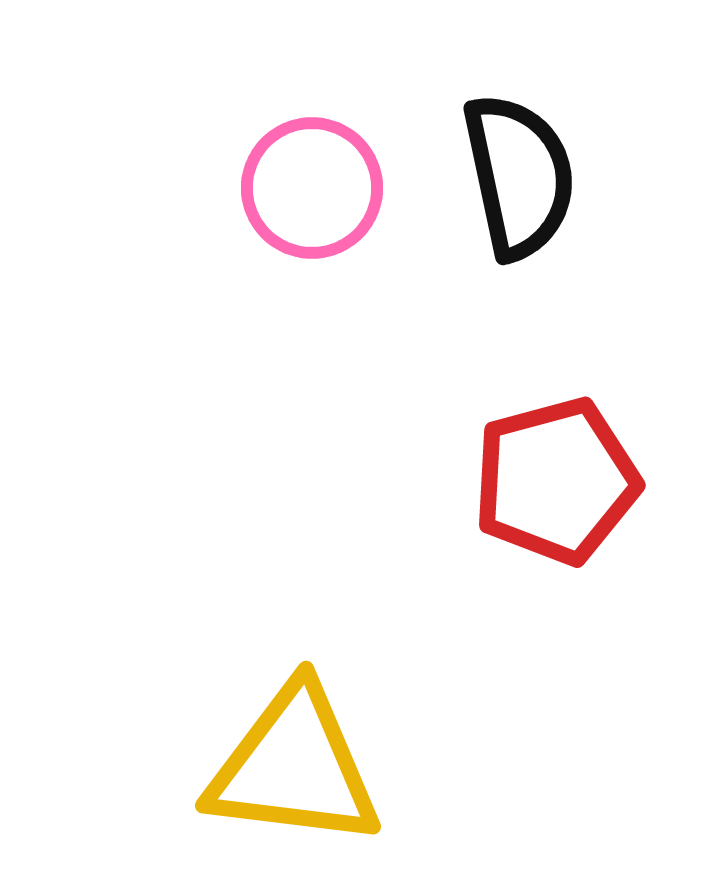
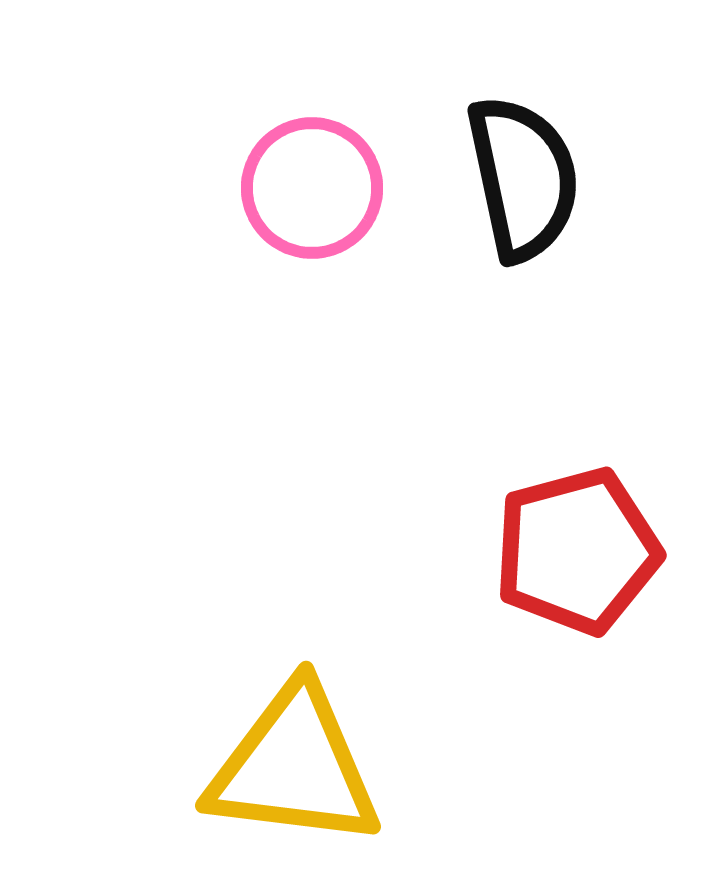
black semicircle: moved 4 px right, 2 px down
red pentagon: moved 21 px right, 70 px down
